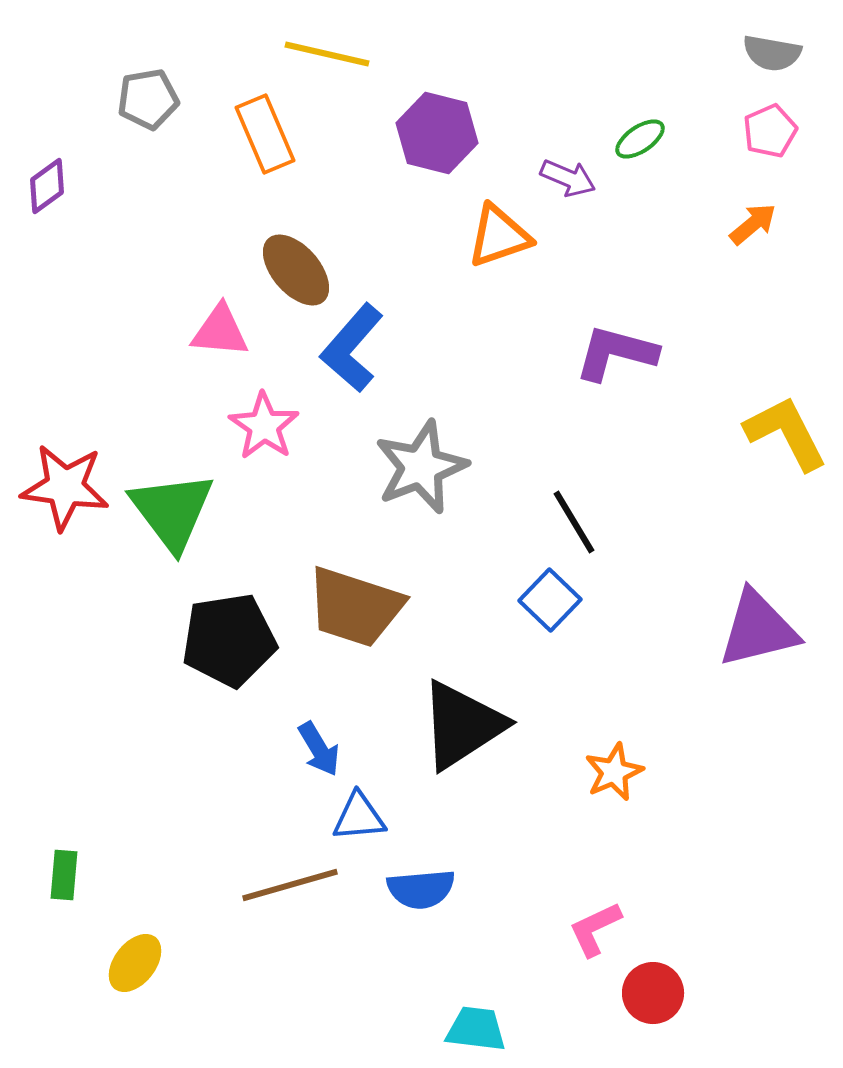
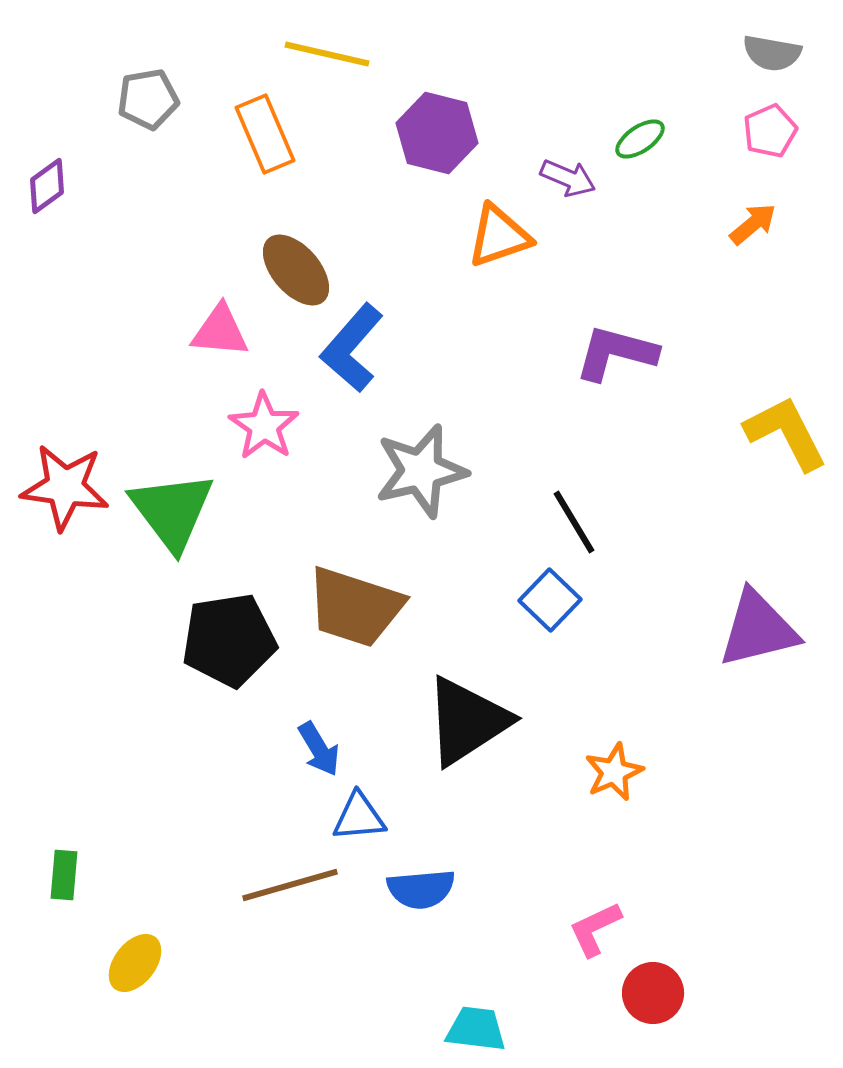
gray star: moved 4 px down; rotated 8 degrees clockwise
black triangle: moved 5 px right, 4 px up
